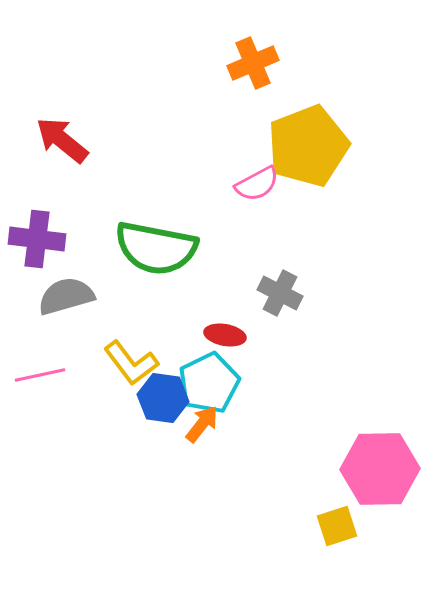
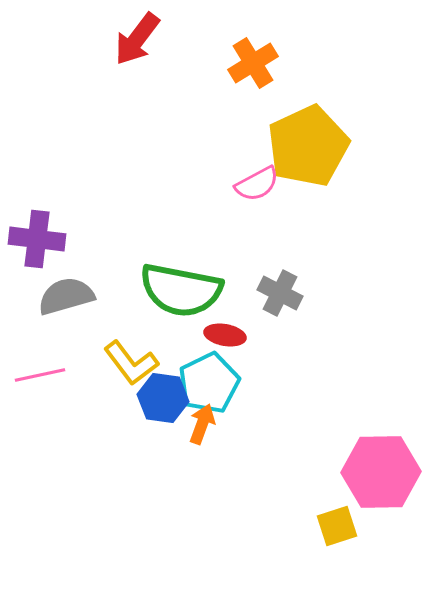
orange cross: rotated 9 degrees counterclockwise
red arrow: moved 75 px right, 101 px up; rotated 92 degrees counterclockwise
yellow pentagon: rotated 4 degrees counterclockwise
green semicircle: moved 25 px right, 42 px down
orange arrow: rotated 18 degrees counterclockwise
pink hexagon: moved 1 px right, 3 px down
